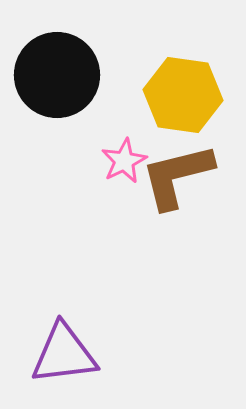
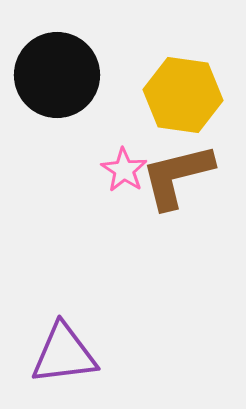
pink star: moved 9 px down; rotated 12 degrees counterclockwise
